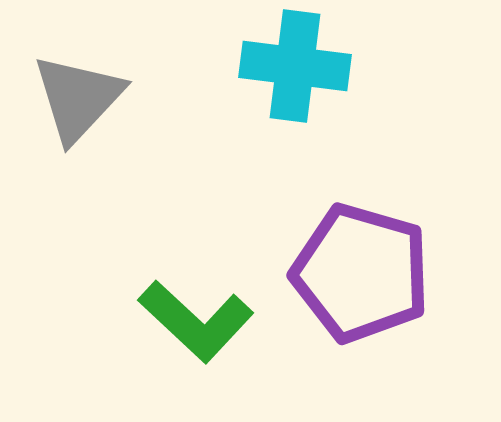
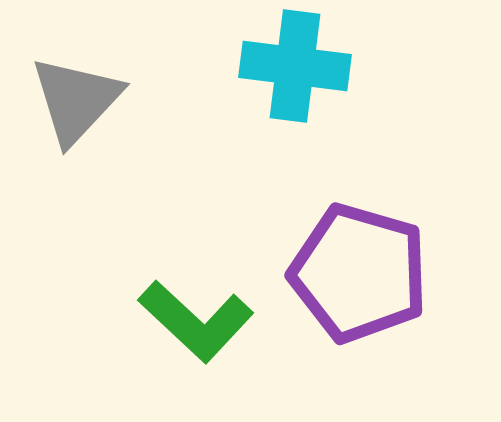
gray triangle: moved 2 px left, 2 px down
purple pentagon: moved 2 px left
